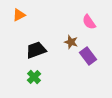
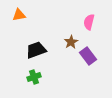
orange triangle: rotated 16 degrees clockwise
pink semicircle: rotated 49 degrees clockwise
brown star: rotated 24 degrees clockwise
green cross: rotated 24 degrees clockwise
